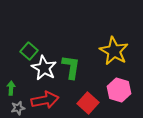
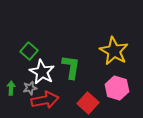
white star: moved 2 px left, 4 px down
pink hexagon: moved 2 px left, 2 px up
gray star: moved 12 px right, 20 px up
